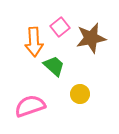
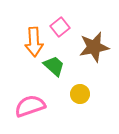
brown star: moved 3 px right, 9 px down
